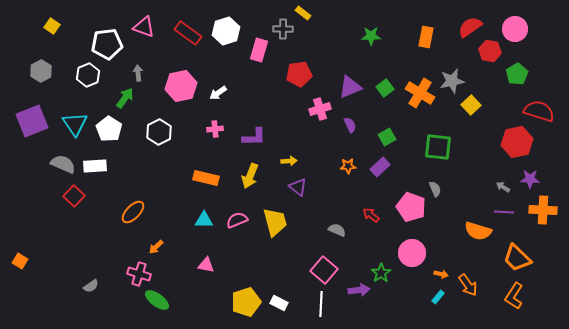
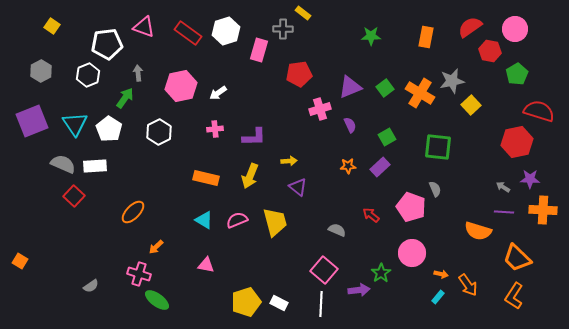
cyan triangle at (204, 220): rotated 30 degrees clockwise
